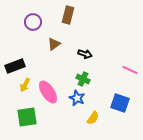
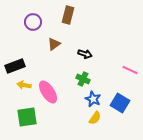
yellow arrow: moved 1 px left; rotated 72 degrees clockwise
blue star: moved 16 px right, 1 px down
blue square: rotated 12 degrees clockwise
yellow semicircle: moved 2 px right
